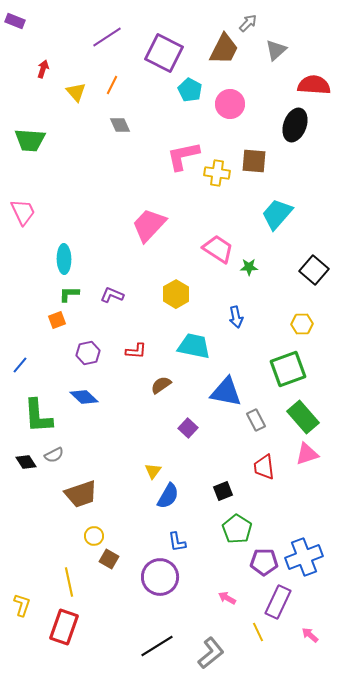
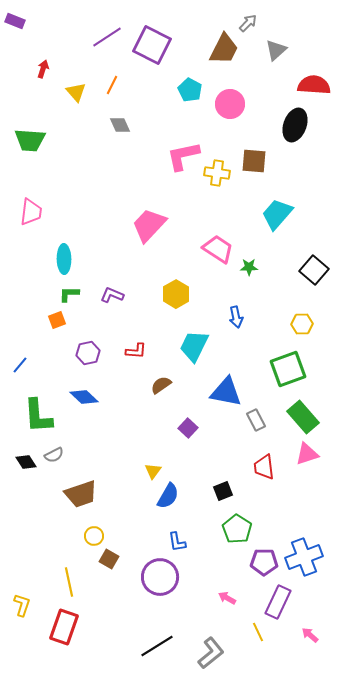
purple square at (164, 53): moved 12 px left, 8 px up
pink trapezoid at (23, 212): moved 8 px right; rotated 32 degrees clockwise
cyan trapezoid at (194, 346): rotated 76 degrees counterclockwise
